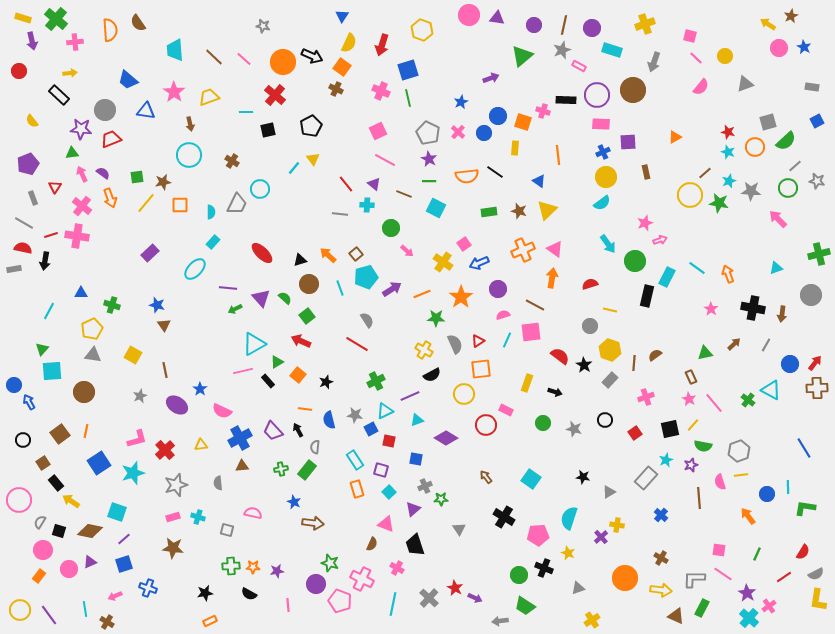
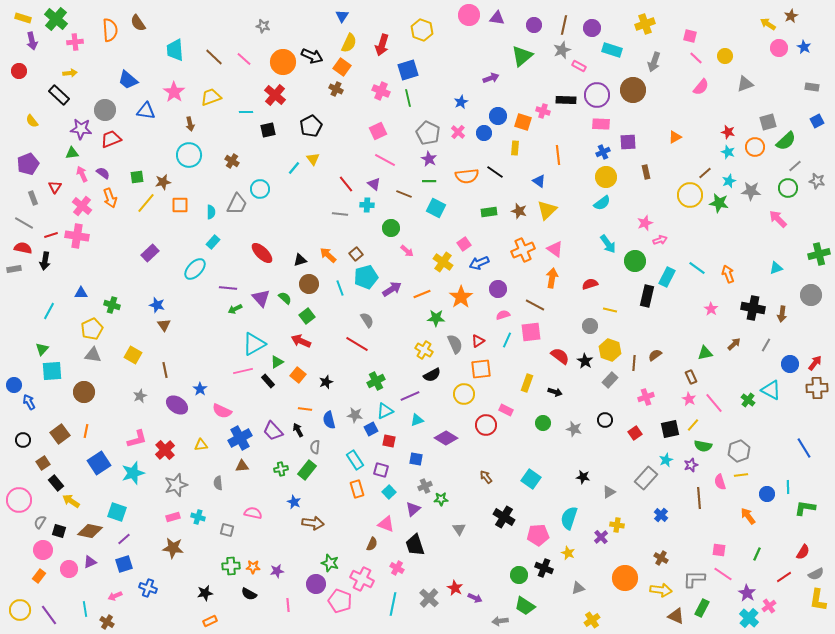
yellow trapezoid at (209, 97): moved 2 px right
black star at (584, 365): moved 1 px right, 4 px up
